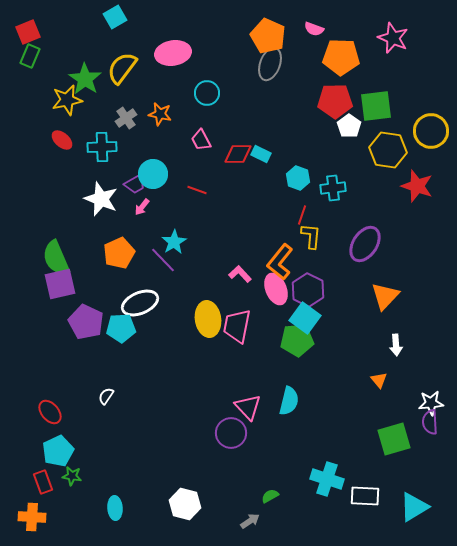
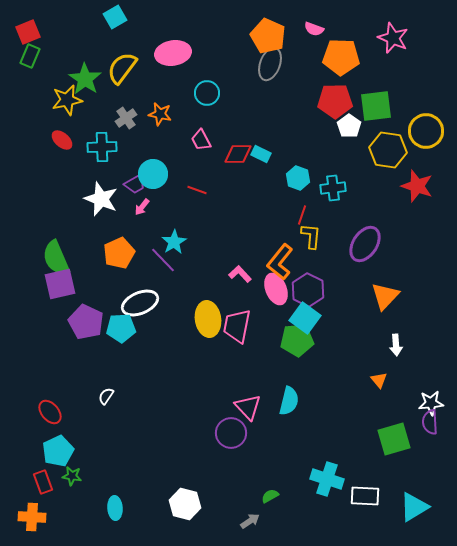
yellow circle at (431, 131): moved 5 px left
